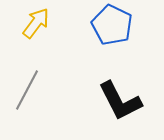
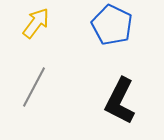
gray line: moved 7 px right, 3 px up
black L-shape: rotated 54 degrees clockwise
